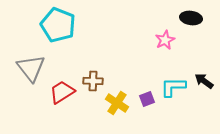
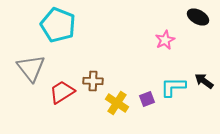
black ellipse: moved 7 px right, 1 px up; rotated 20 degrees clockwise
